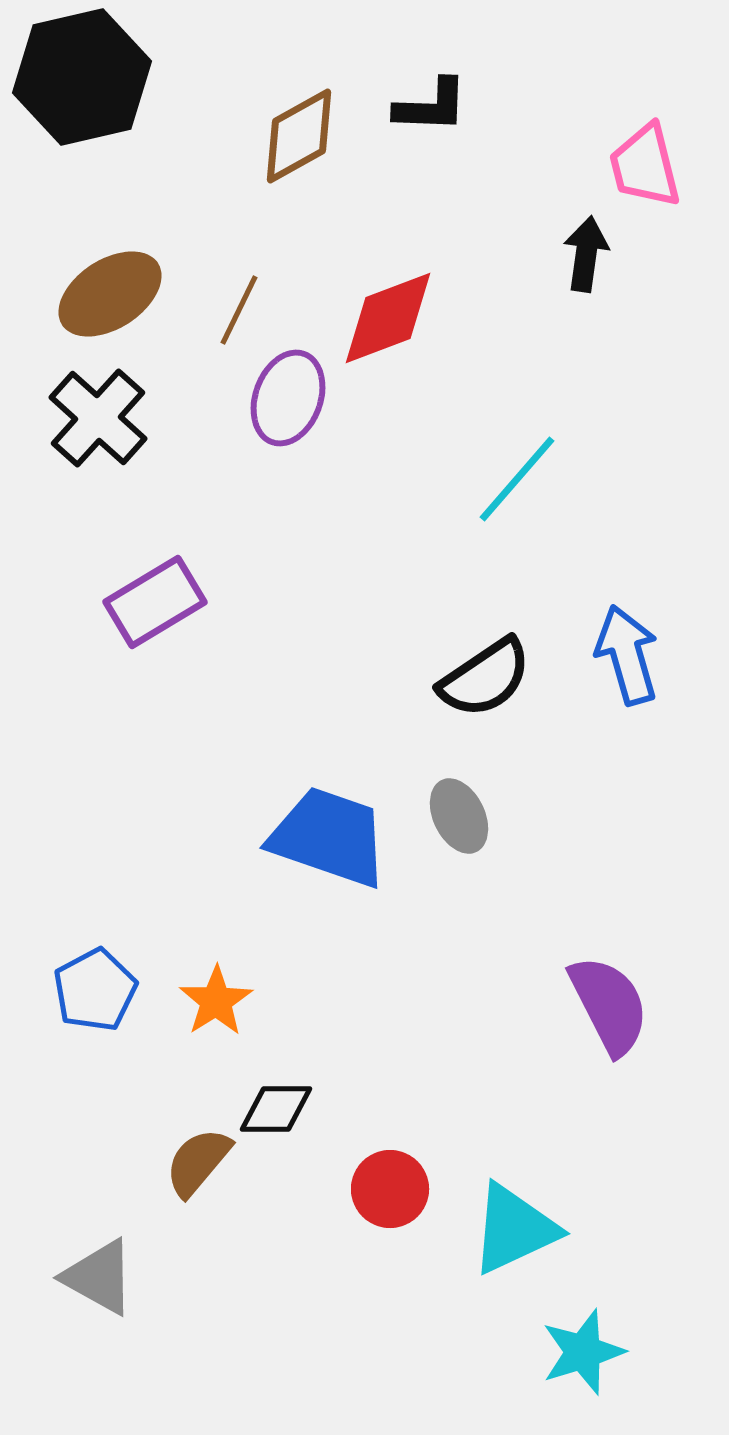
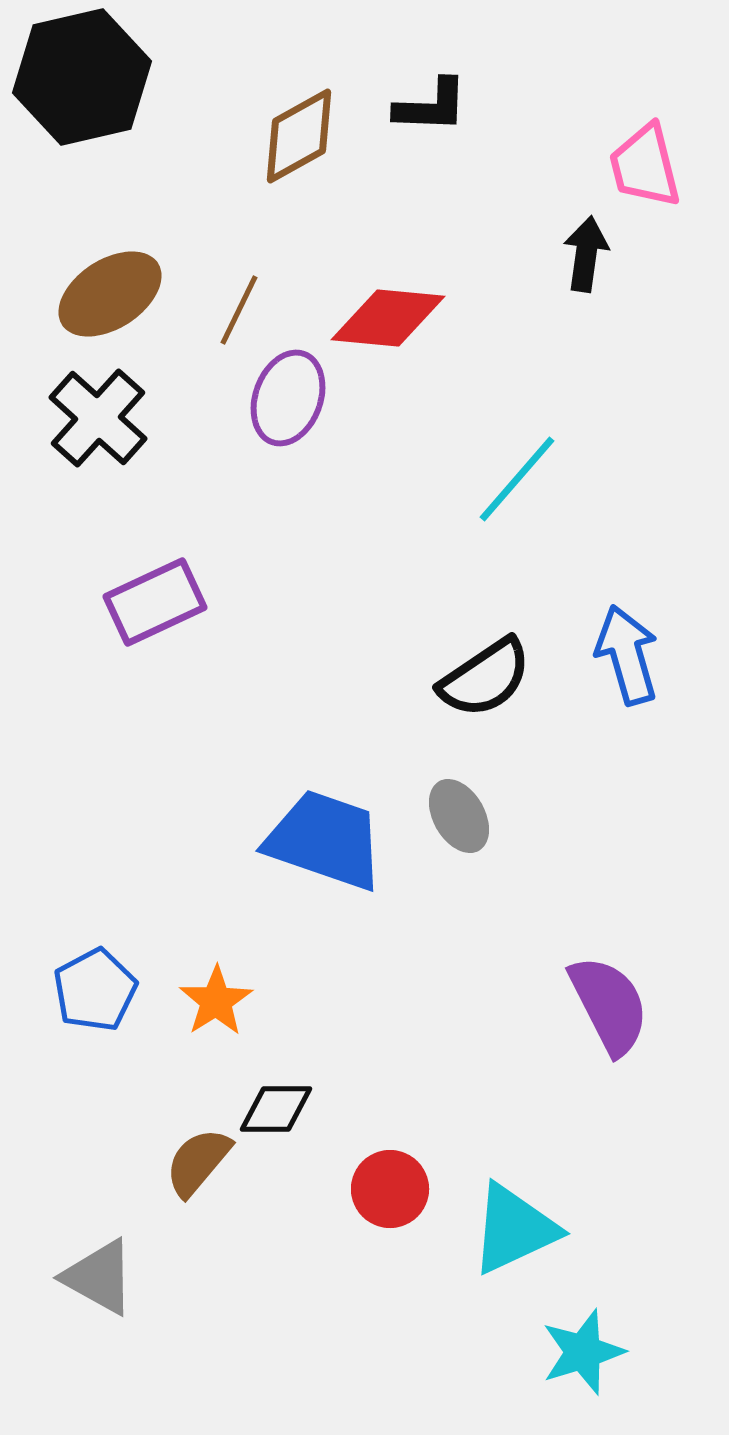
red diamond: rotated 26 degrees clockwise
purple rectangle: rotated 6 degrees clockwise
gray ellipse: rotated 4 degrees counterclockwise
blue trapezoid: moved 4 px left, 3 px down
